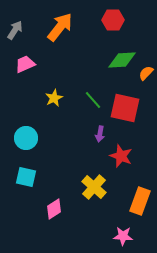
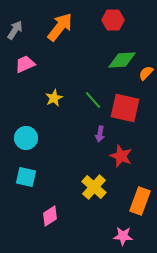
pink diamond: moved 4 px left, 7 px down
